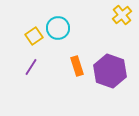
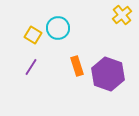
yellow square: moved 1 px left, 1 px up; rotated 24 degrees counterclockwise
purple hexagon: moved 2 px left, 3 px down
